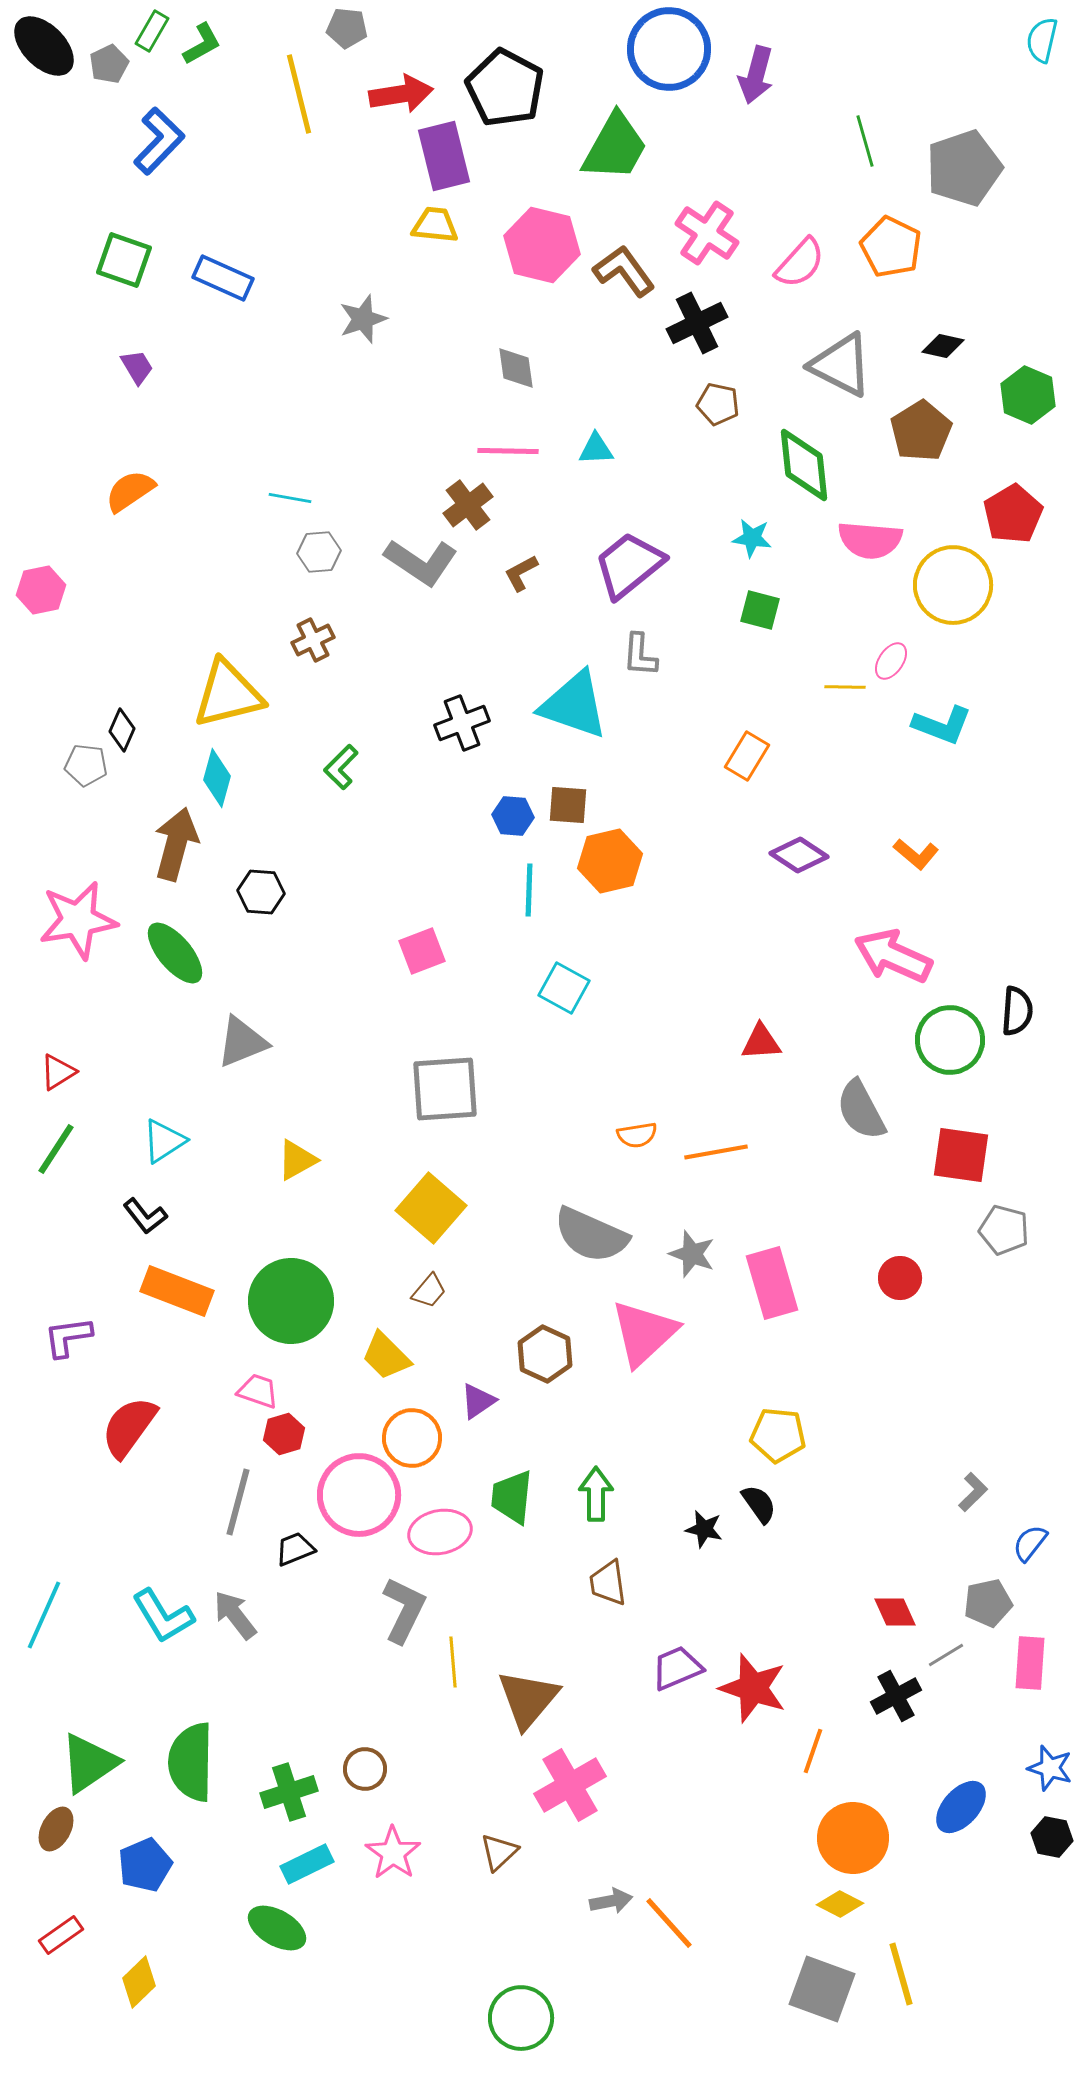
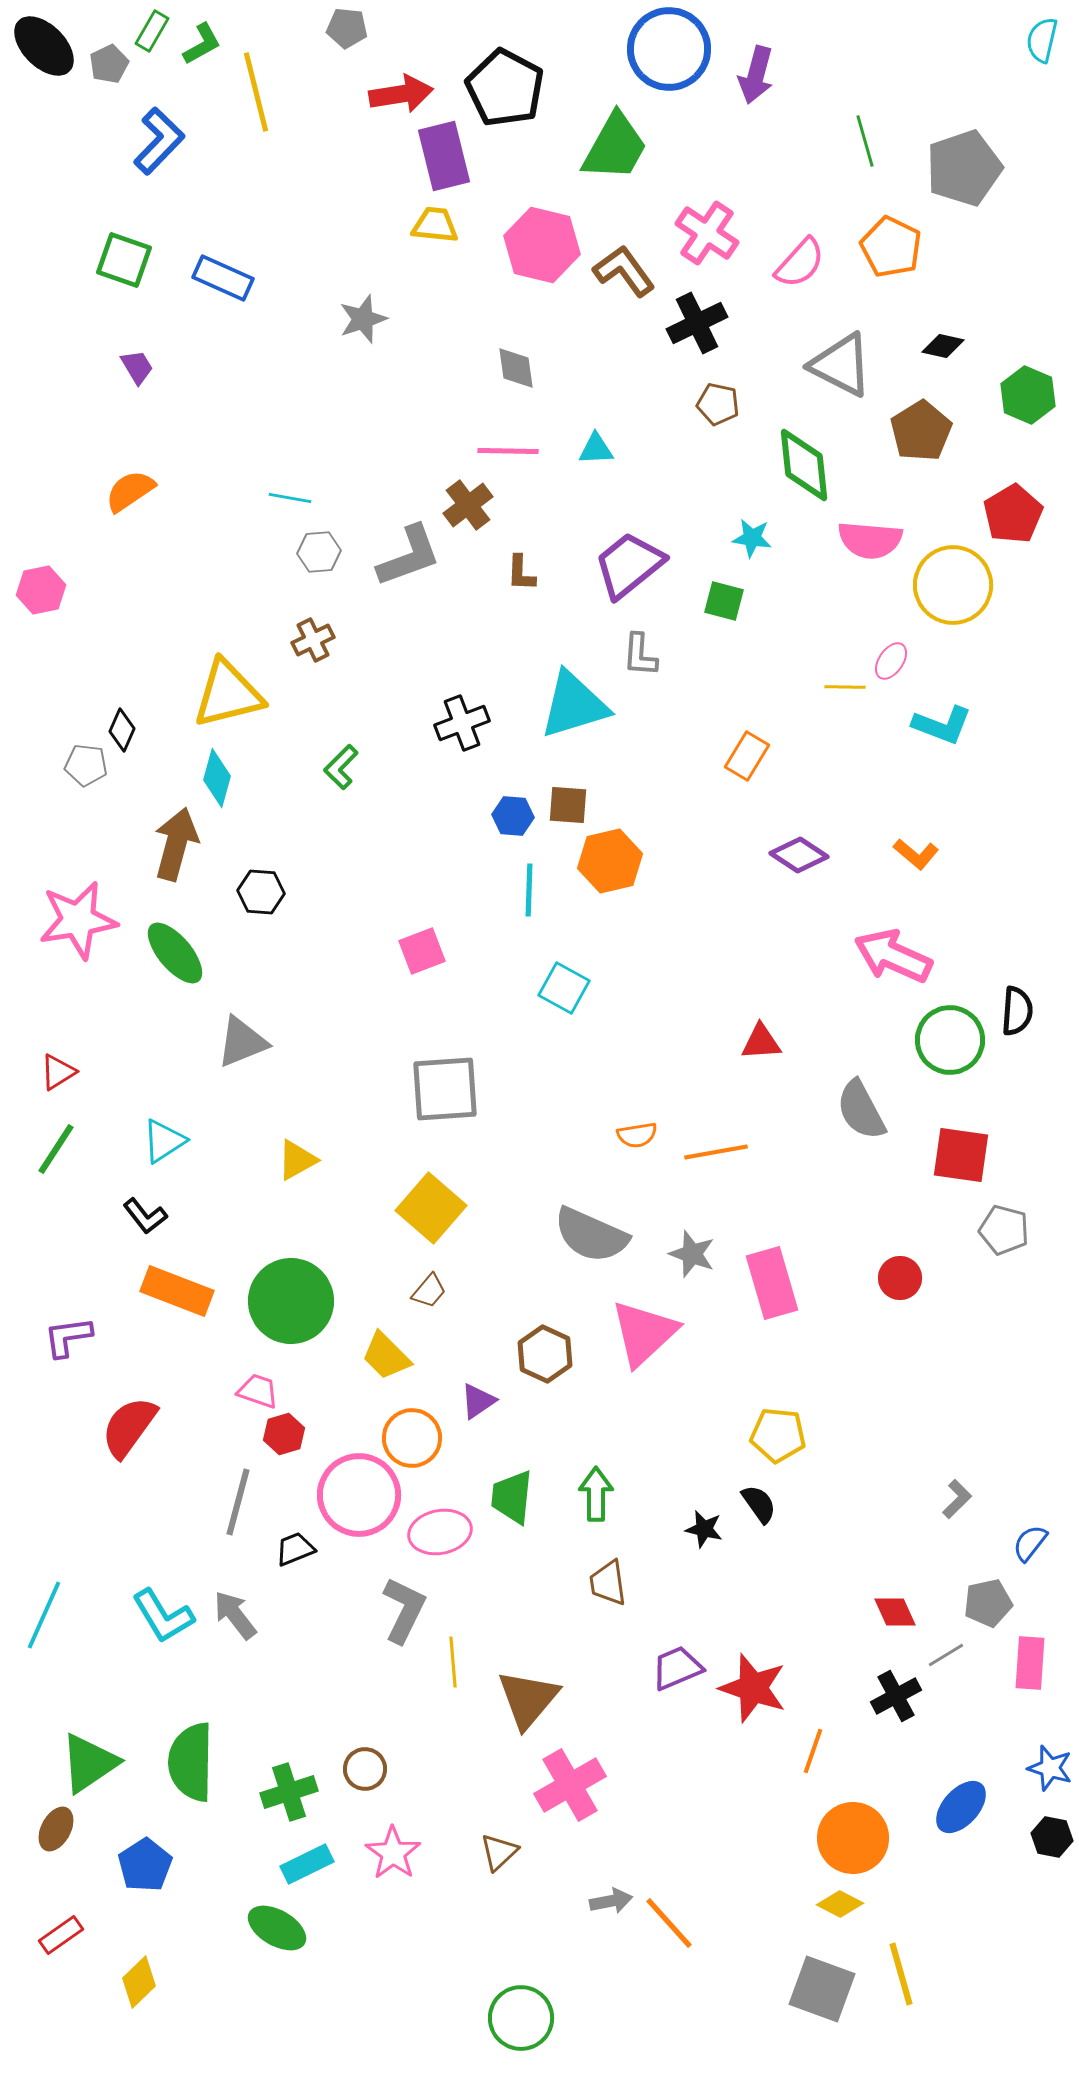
yellow line at (299, 94): moved 43 px left, 2 px up
gray L-shape at (421, 562): moved 12 px left, 6 px up; rotated 54 degrees counterclockwise
brown L-shape at (521, 573): rotated 60 degrees counterclockwise
green square at (760, 610): moved 36 px left, 9 px up
cyan triangle at (574, 705): rotated 36 degrees counterclockwise
gray L-shape at (973, 1492): moved 16 px left, 7 px down
blue pentagon at (145, 1865): rotated 10 degrees counterclockwise
